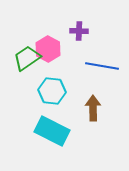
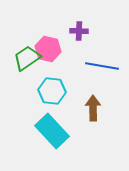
pink hexagon: rotated 15 degrees counterclockwise
cyan rectangle: rotated 20 degrees clockwise
